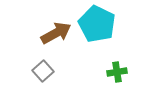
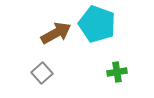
cyan pentagon: rotated 6 degrees counterclockwise
gray square: moved 1 px left, 2 px down
